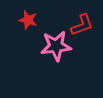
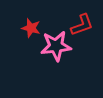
red star: moved 3 px right, 8 px down
